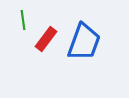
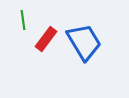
blue trapezoid: rotated 51 degrees counterclockwise
